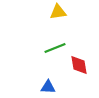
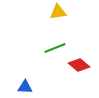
red diamond: rotated 40 degrees counterclockwise
blue triangle: moved 23 px left
